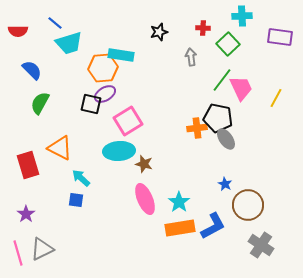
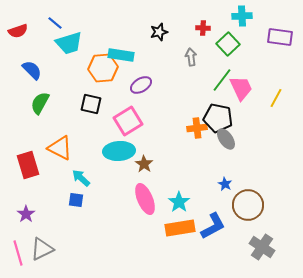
red semicircle: rotated 18 degrees counterclockwise
purple ellipse: moved 36 px right, 9 px up
brown star: rotated 18 degrees clockwise
gray cross: moved 1 px right, 2 px down
